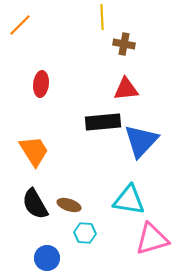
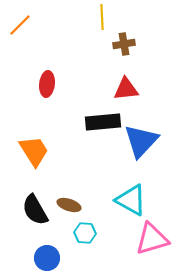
brown cross: rotated 20 degrees counterclockwise
red ellipse: moved 6 px right
cyan triangle: moved 2 px right; rotated 20 degrees clockwise
black semicircle: moved 6 px down
